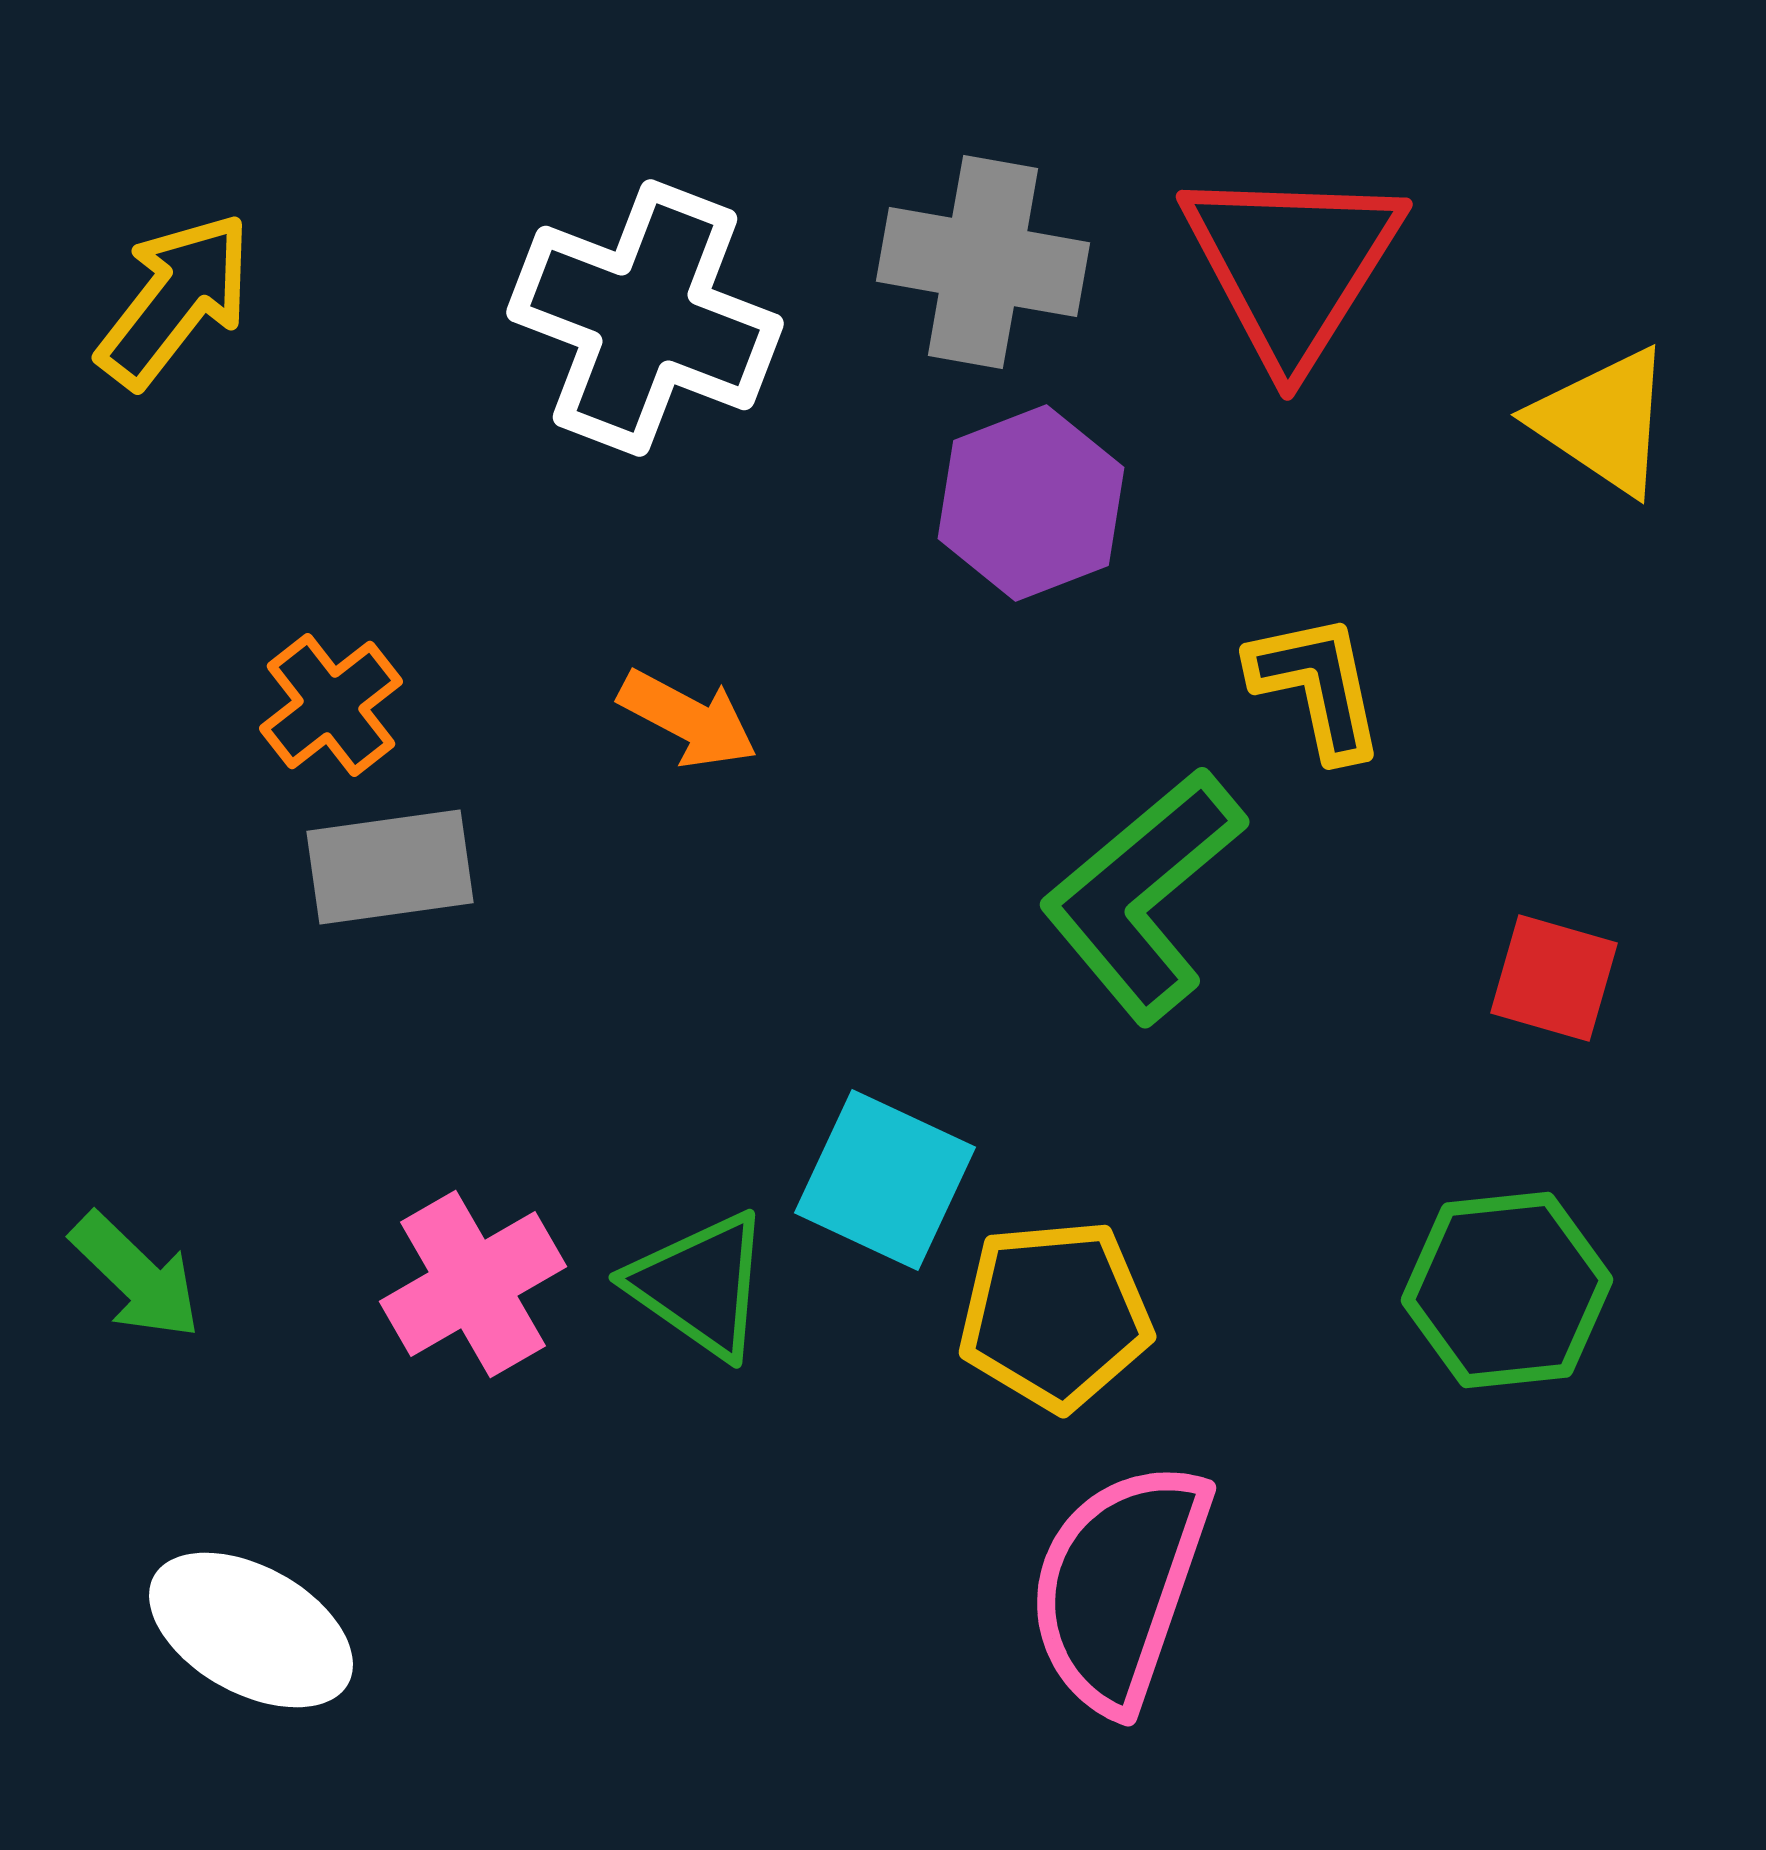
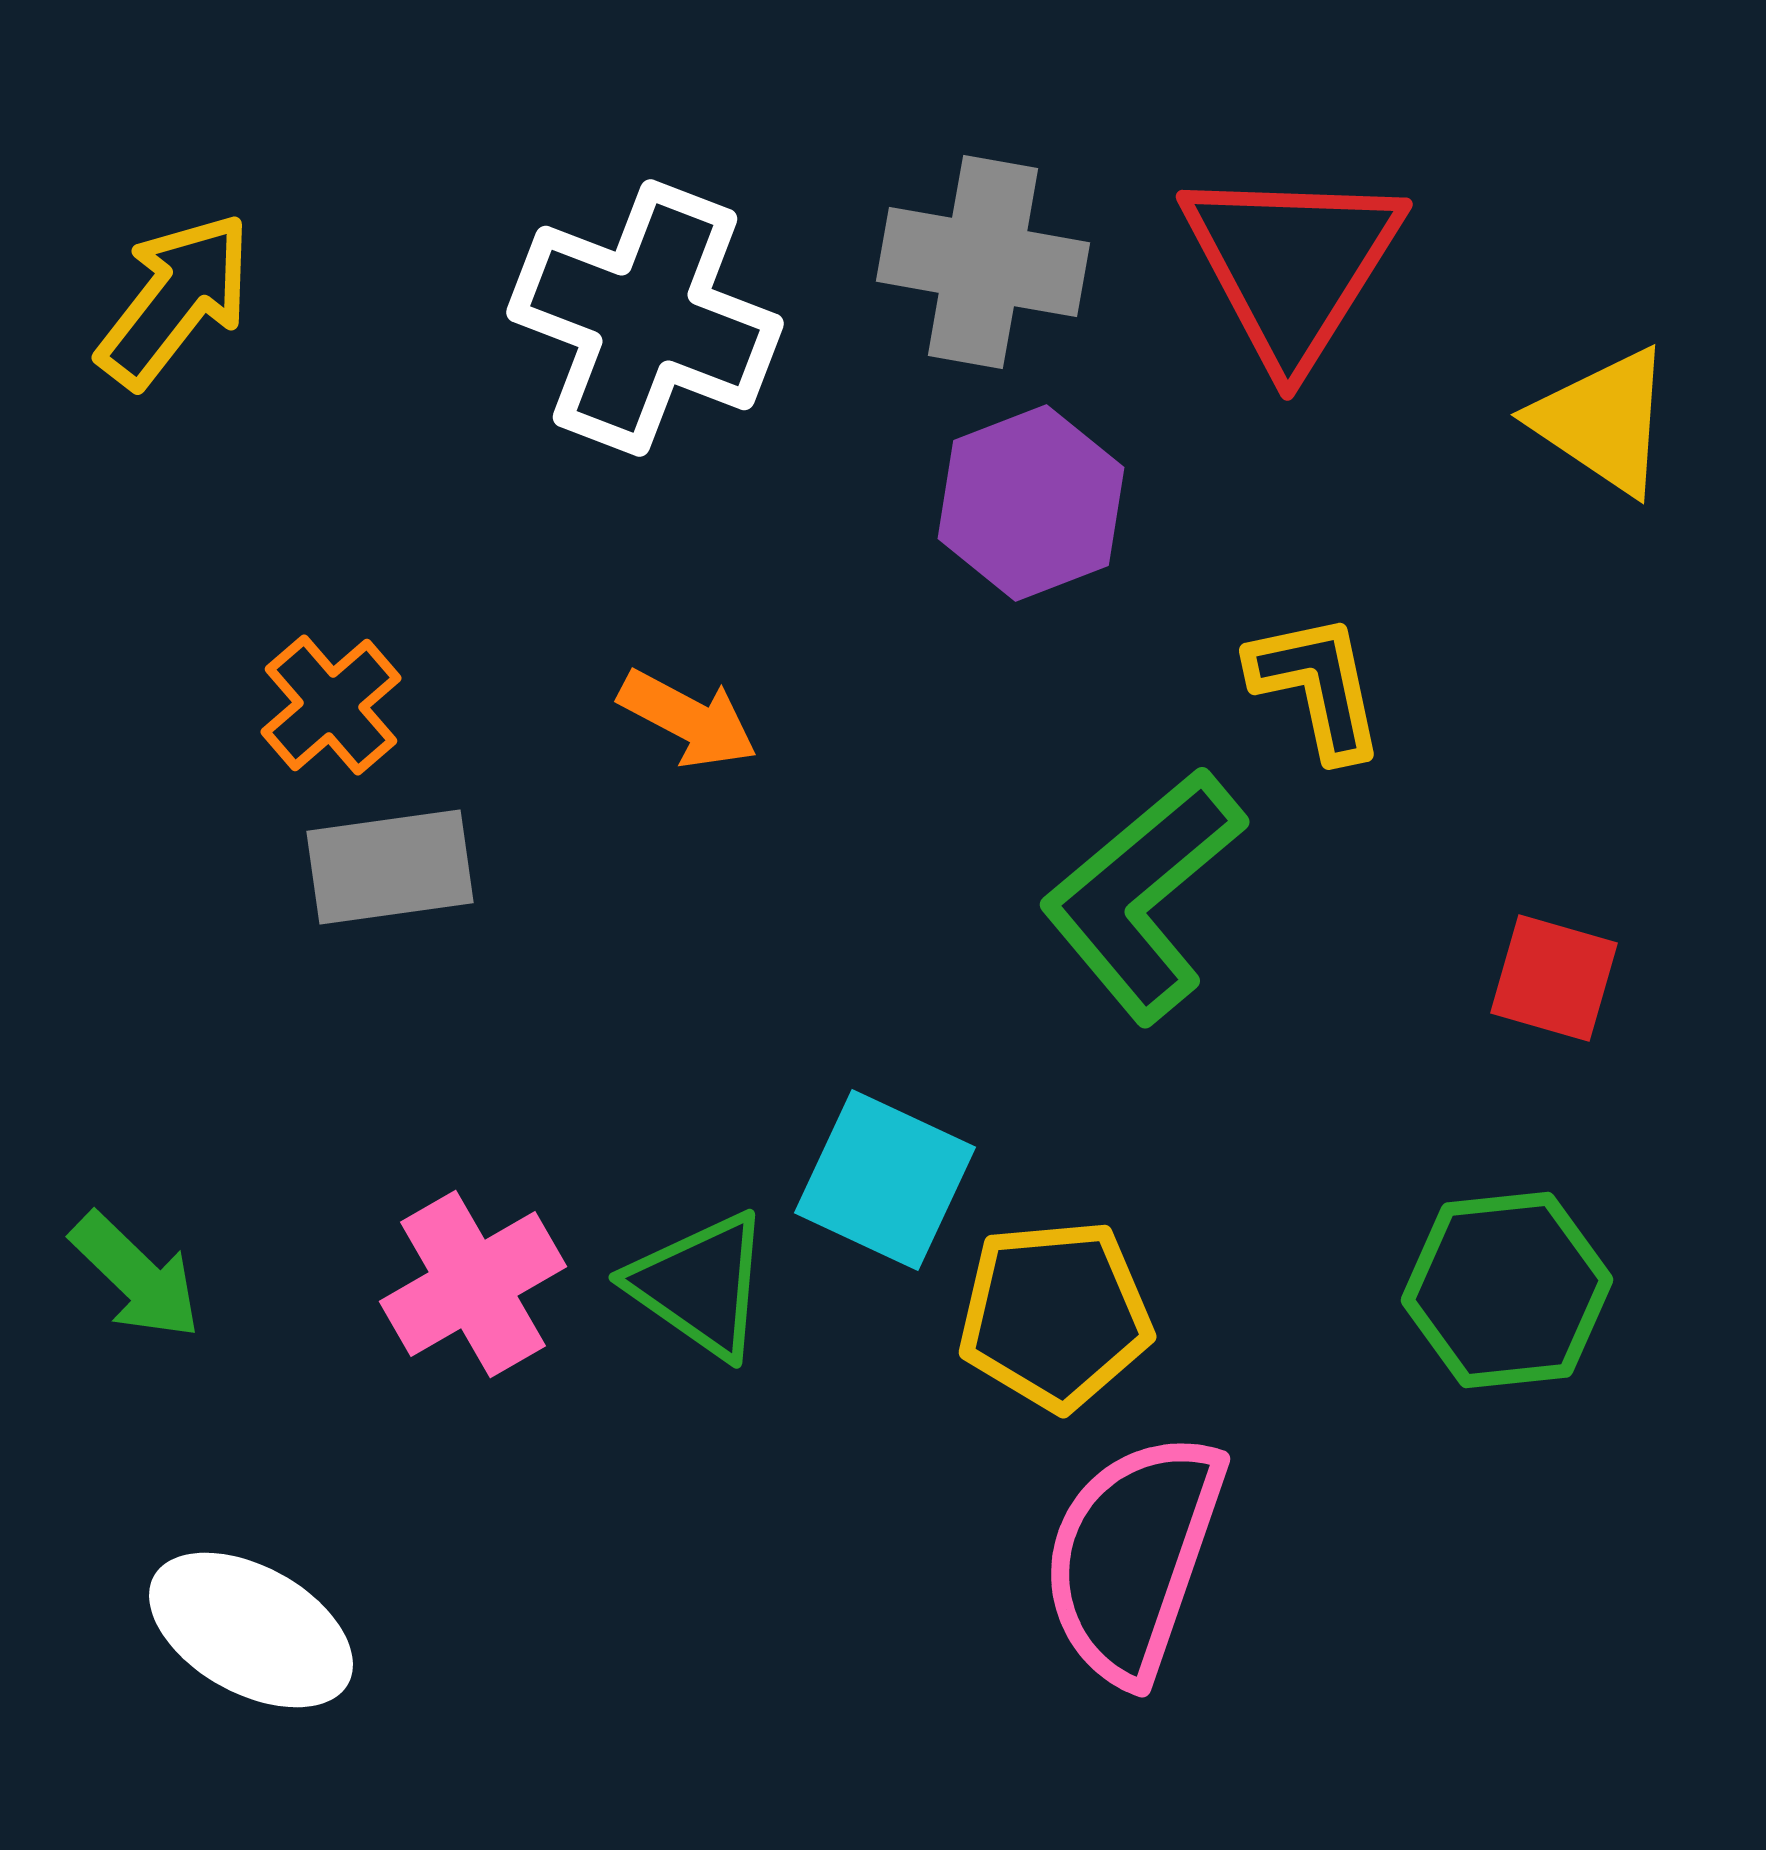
orange cross: rotated 3 degrees counterclockwise
pink semicircle: moved 14 px right, 29 px up
